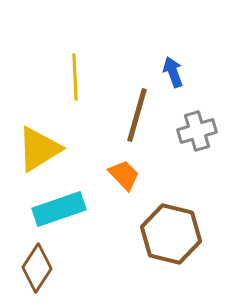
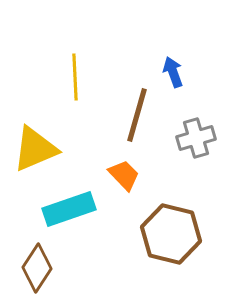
gray cross: moved 1 px left, 7 px down
yellow triangle: moved 4 px left; rotated 9 degrees clockwise
cyan rectangle: moved 10 px right
